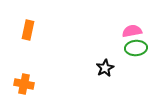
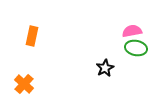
orange rectangle: moved 4 px right, 6 px down
green ellipse: rotated 15 degrees clockwise
orange cross: rotated 30 degrees clockwise
